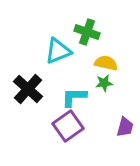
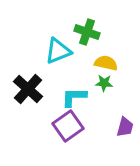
green star: rotated 12 degrees clockwise
